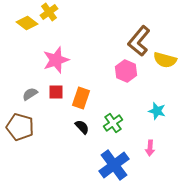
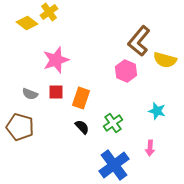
gray semicircle: rotated 126 degrees counterclockwise
